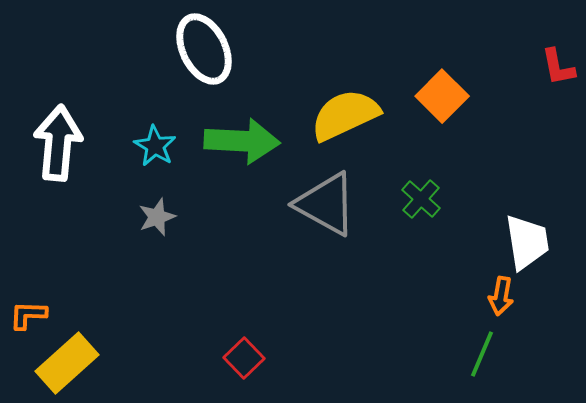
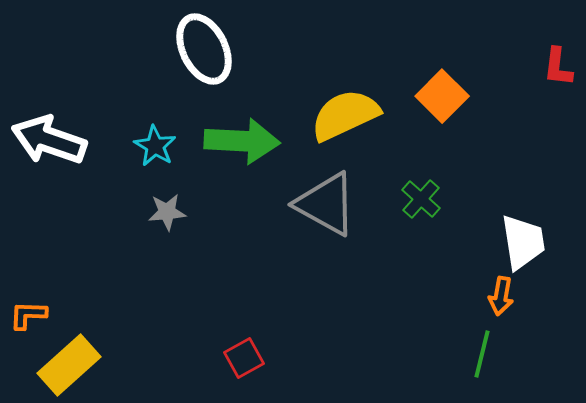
red L-shape: rotated 18 degrees clockwise
white arrow: moved 9 px left, 3 px up; rotated 76 degrees counterclockwise
gray star: moved 10 px right, 5 px up; rotated 15 degrees clockwise
white trapezoid: moved 4 px left
green line: rotated 9 degrees counterclockwise
red square: rotated 15 degrees clockwise
yellow rectangle: moved 2 px right, 2 px down
